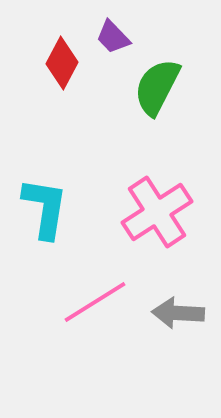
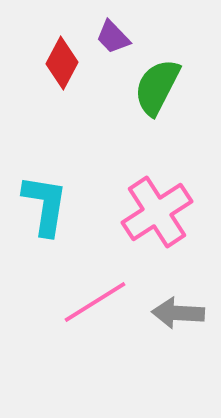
cyan L-shape: moved 3 px up
